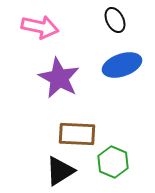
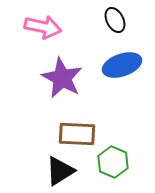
pink arrow: moved 3 px right
purple star: moved 3 px right
